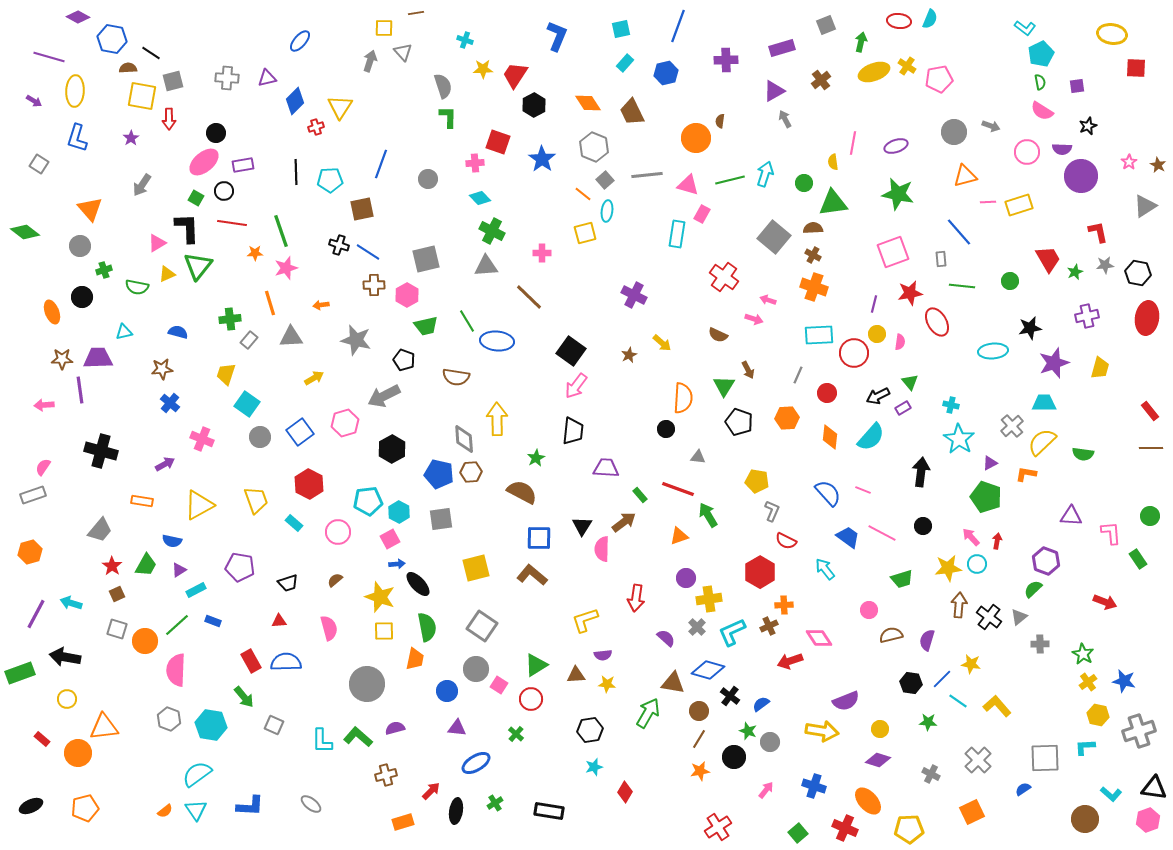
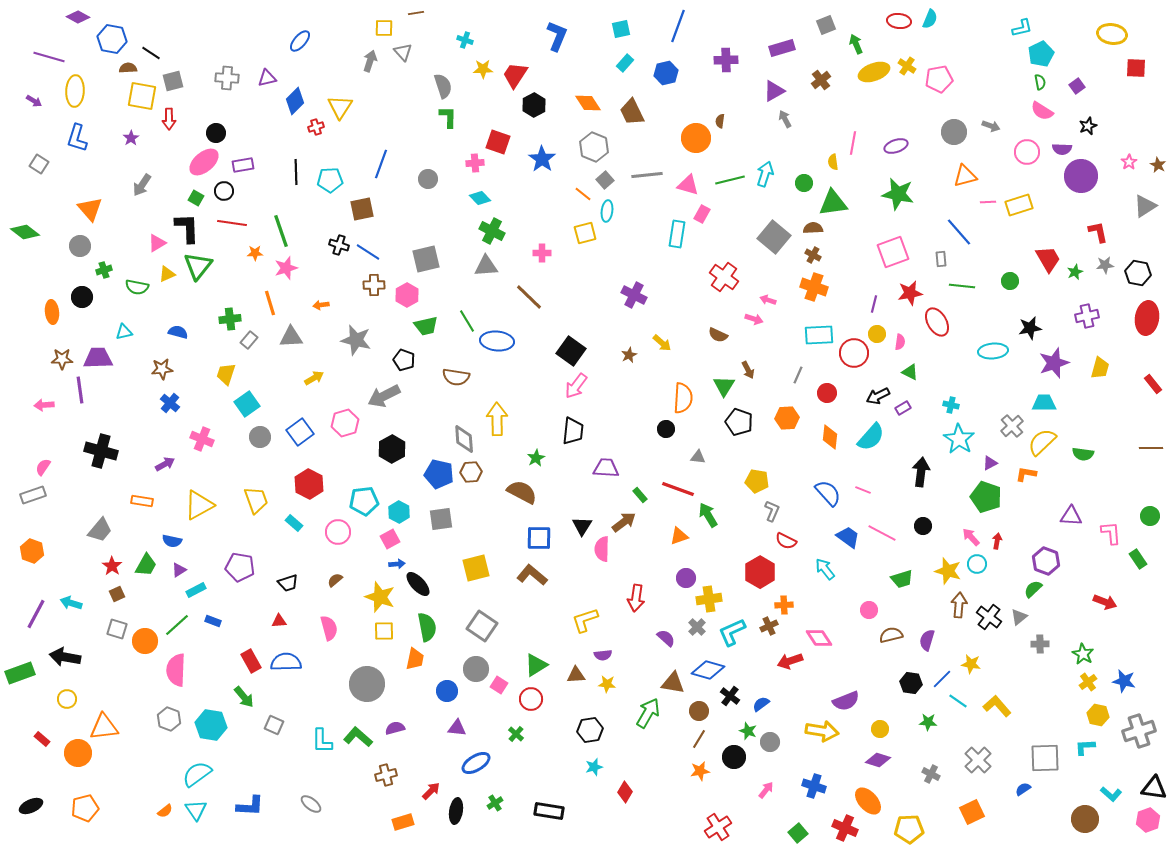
cyan L-shape at (1025, 28): moved 3 px left; rotated 50 degrees counterclockwise
green arrow at (861, 42): moved 5 px left, 2 px down; rotated 36 degrees counterclockwise
purple square at (1077, 86): rotated 28 degrees counterclockwise
orange ellipse at (52, 312): rotated 15 degrees clockwise
green triangle at (910, 382): moved 10 px up; rotated 24 degrees counterclockwise
cyan square at (247, 404): rotated 20 degrees clockwise
red rectangle at (1150, 411): moved 3 px right, 27 px up
cyan pentagon at (368, 501): moved 4 px left
orange hexagon at (30, 552): moved 2 px right, 1 px up; rotated 25 degrees counterclockwise
yellow star at (948, 568): moved 3 px down; rotated 24 degrees clockwise
